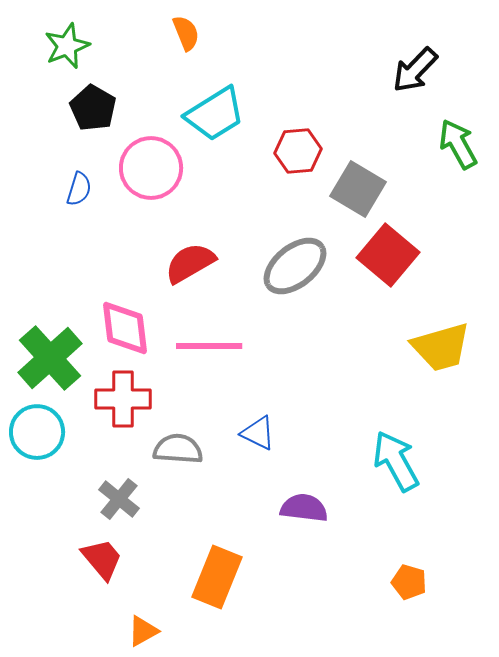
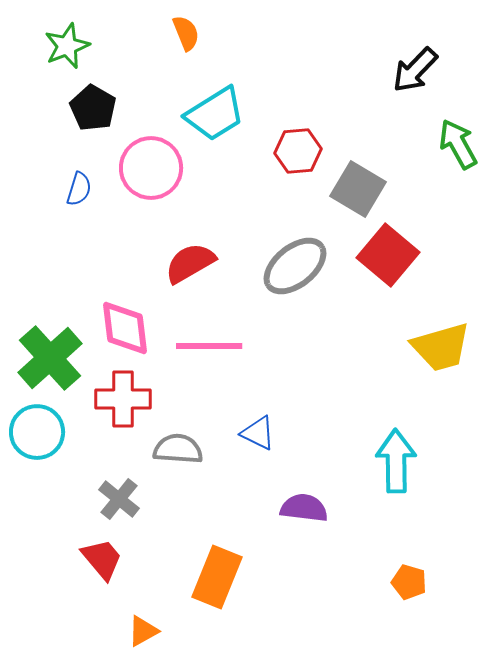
cyan arrow: rotated 28 degrees clockwise
